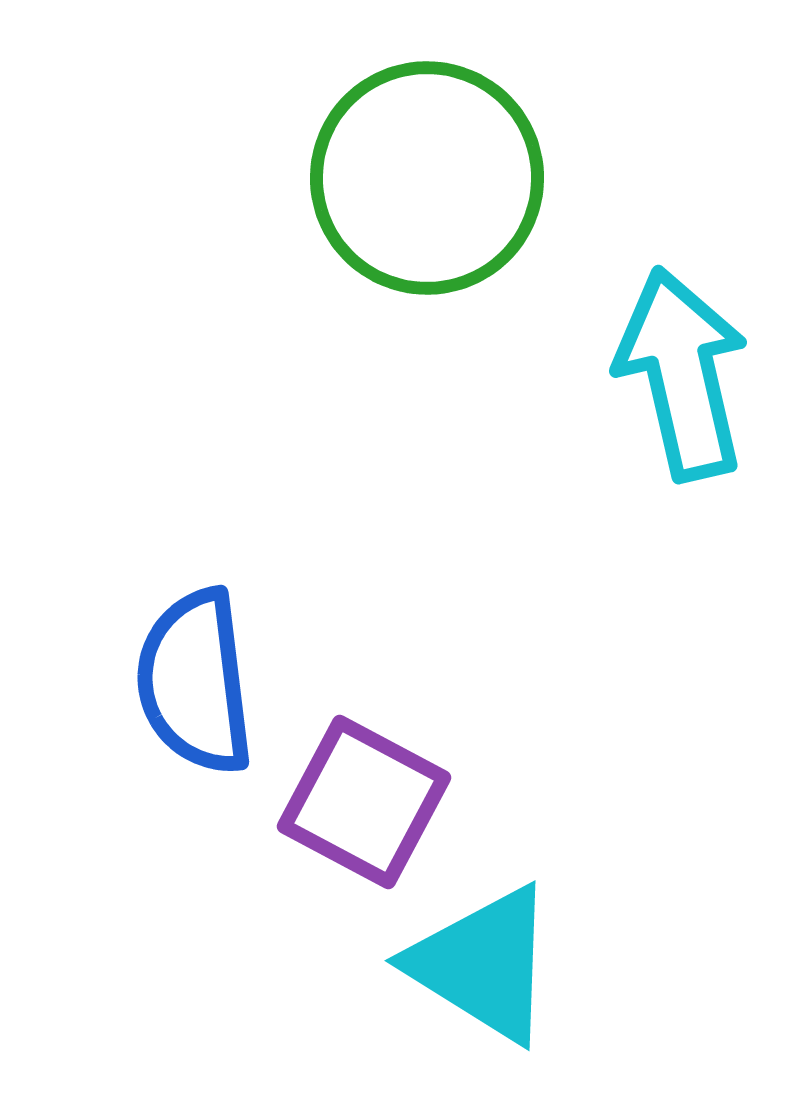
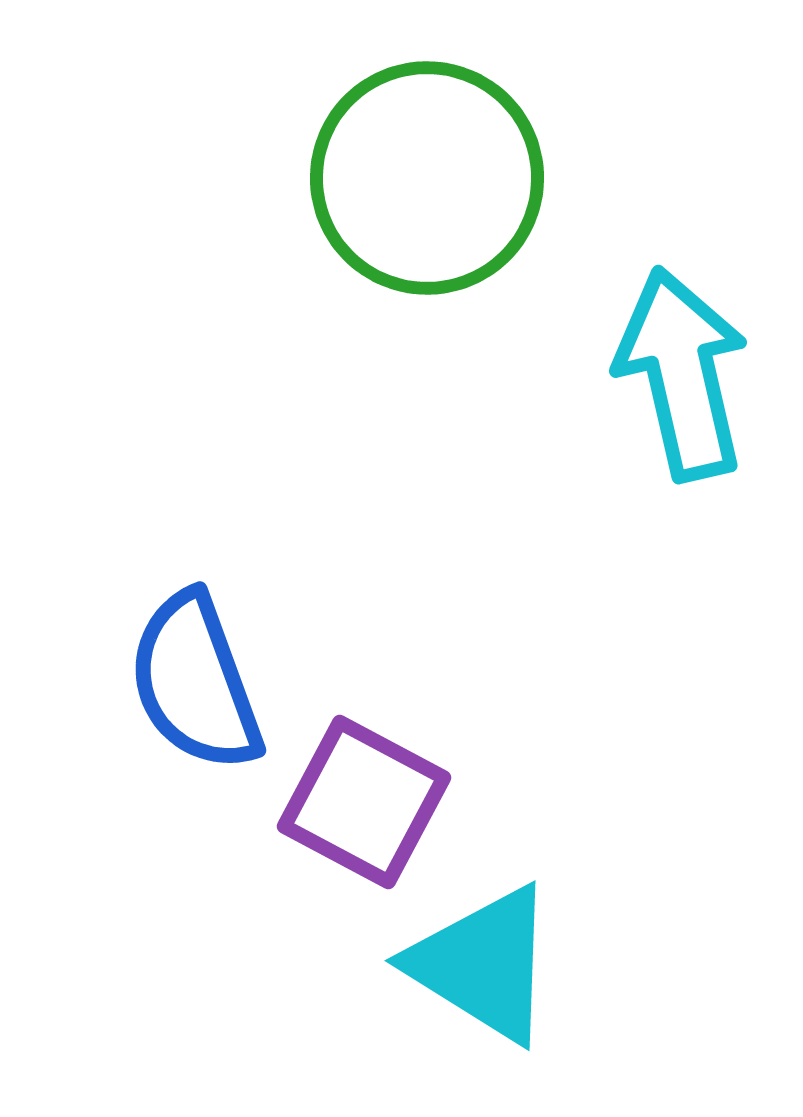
blue semicircle: rotated 13 degrees counterclockwise
